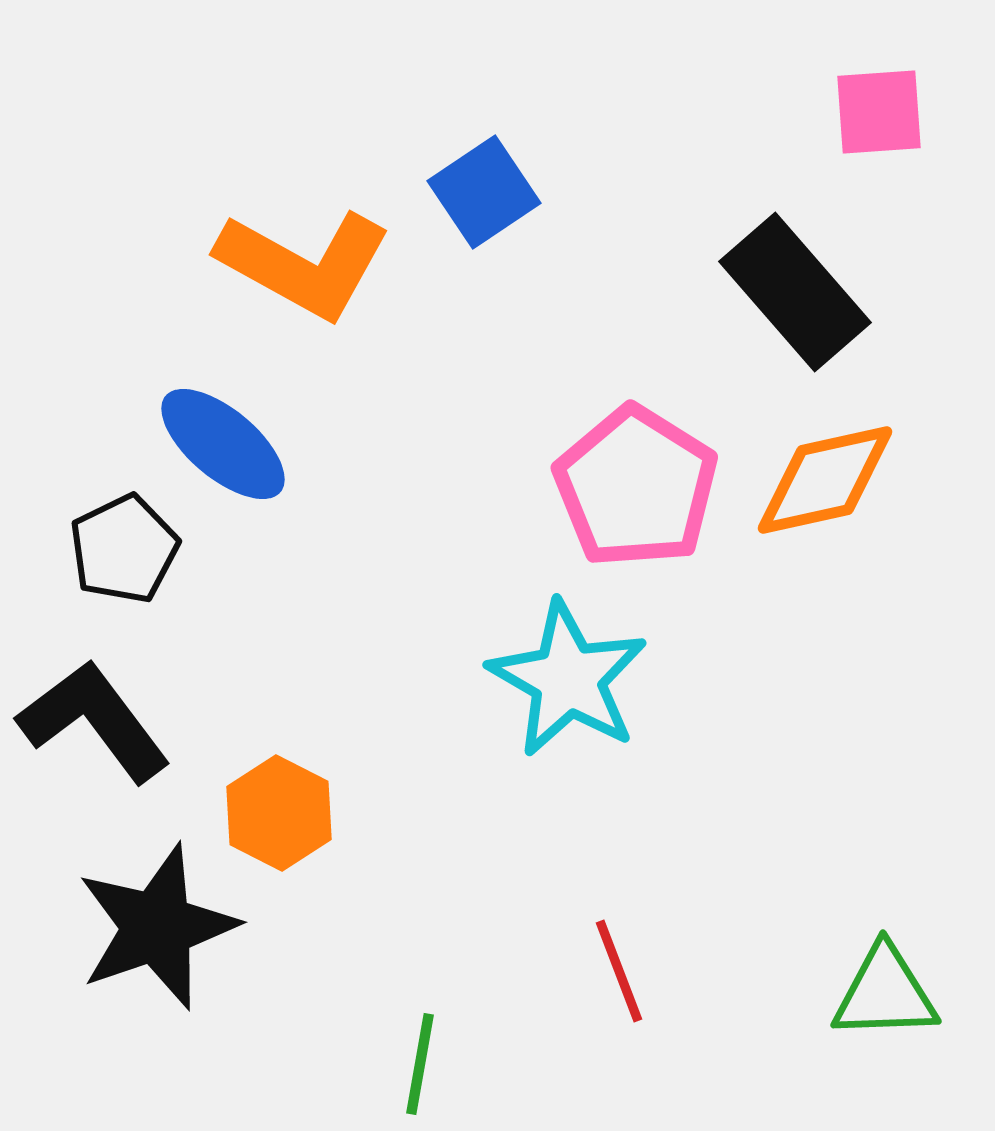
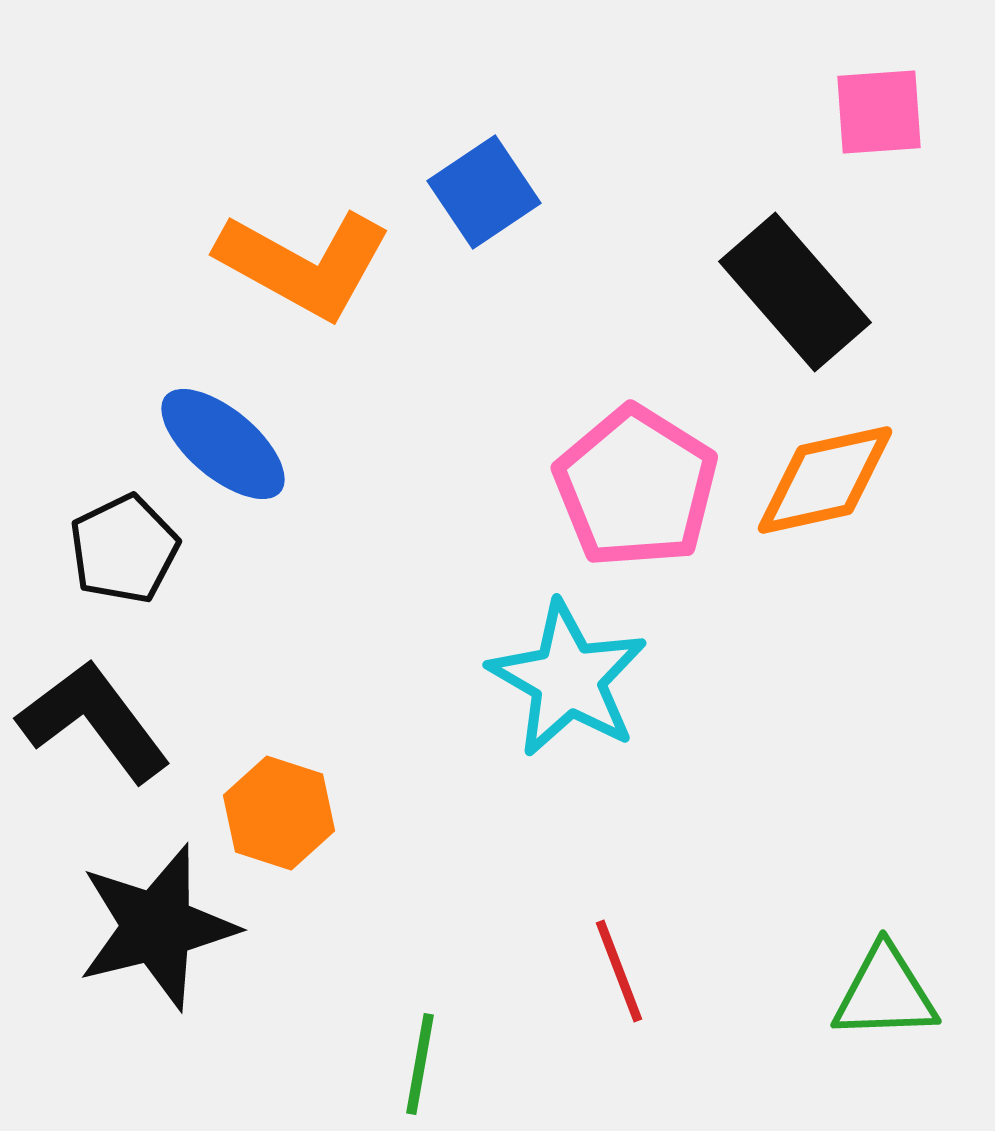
orange hexagon: rotated 9 degrees counterclockwise
black star: rotated 5 degrees clockwise
